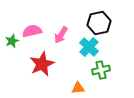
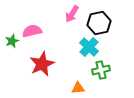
pink arrow: moved 11 px right, 21 px up
